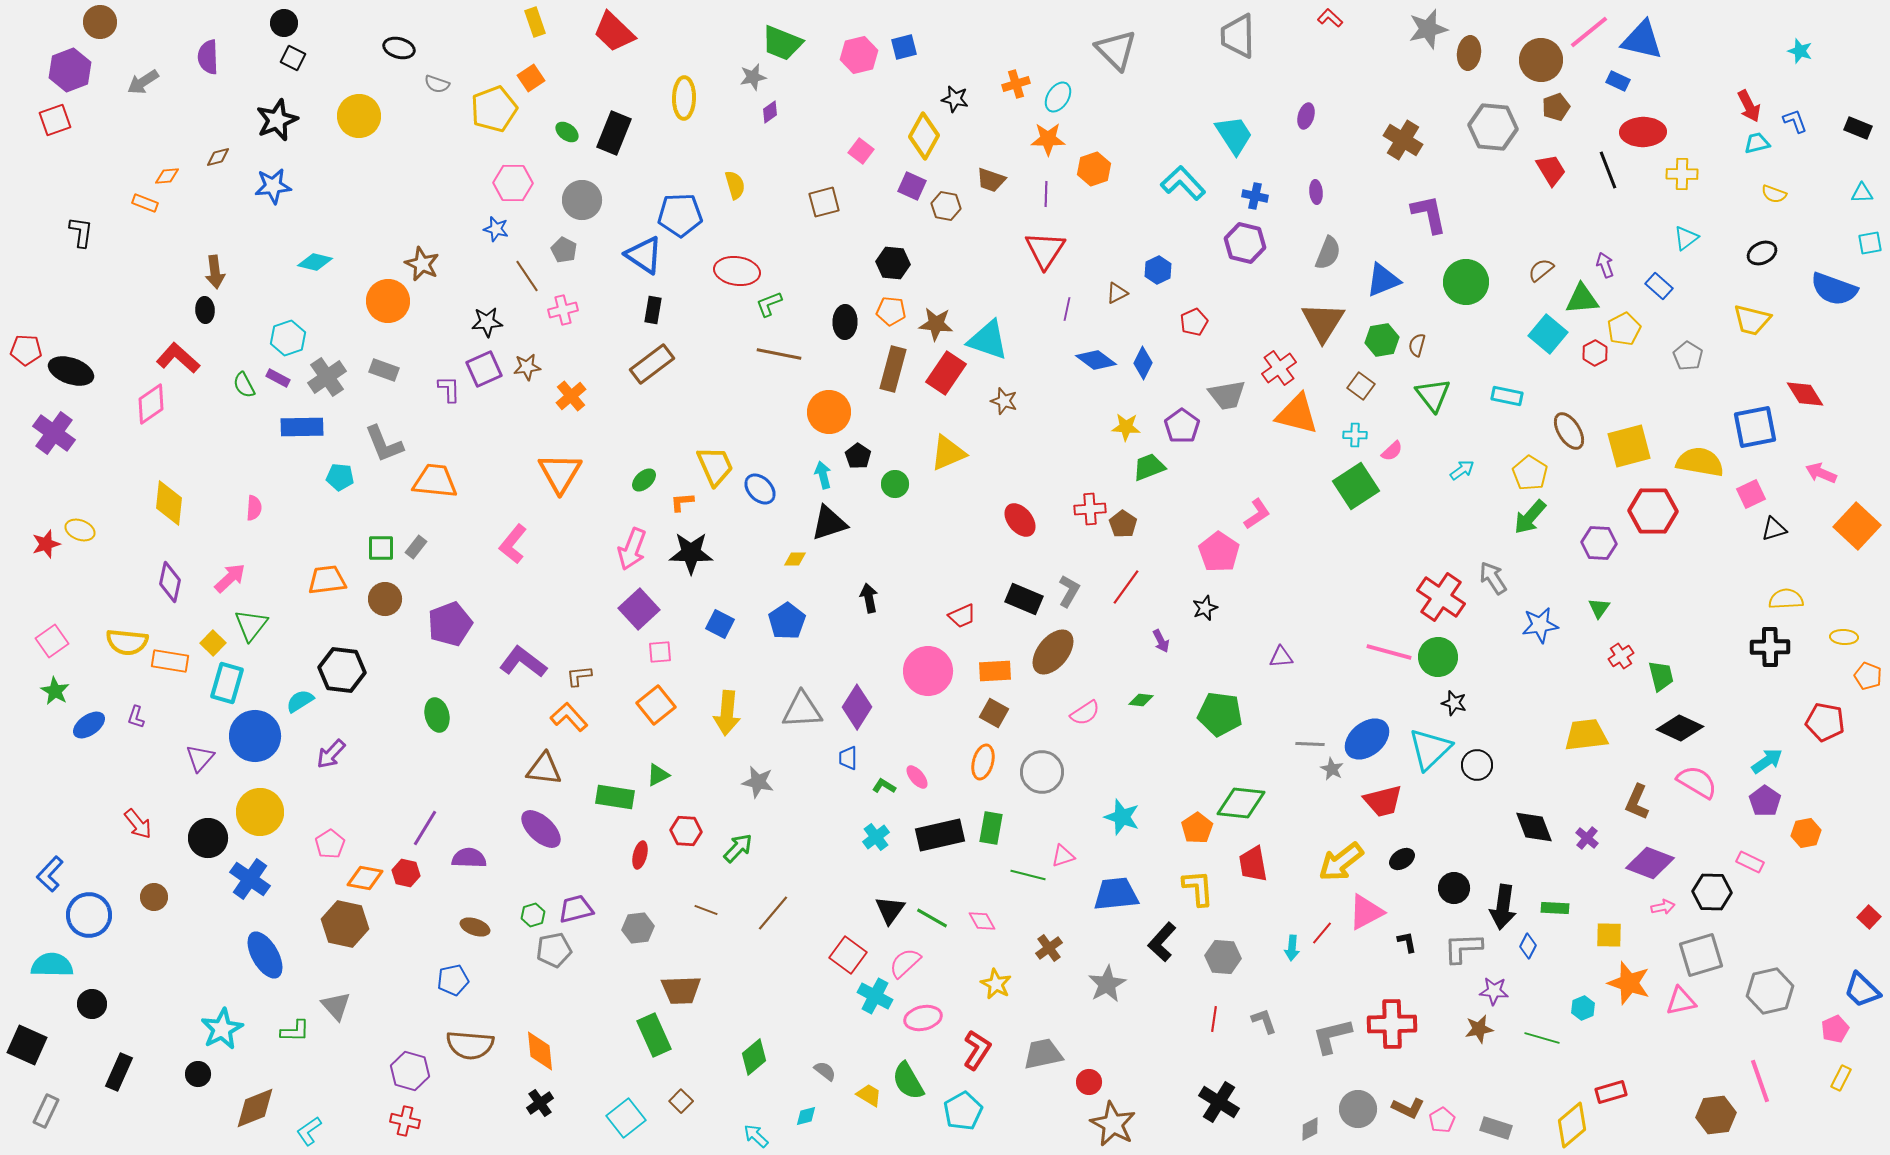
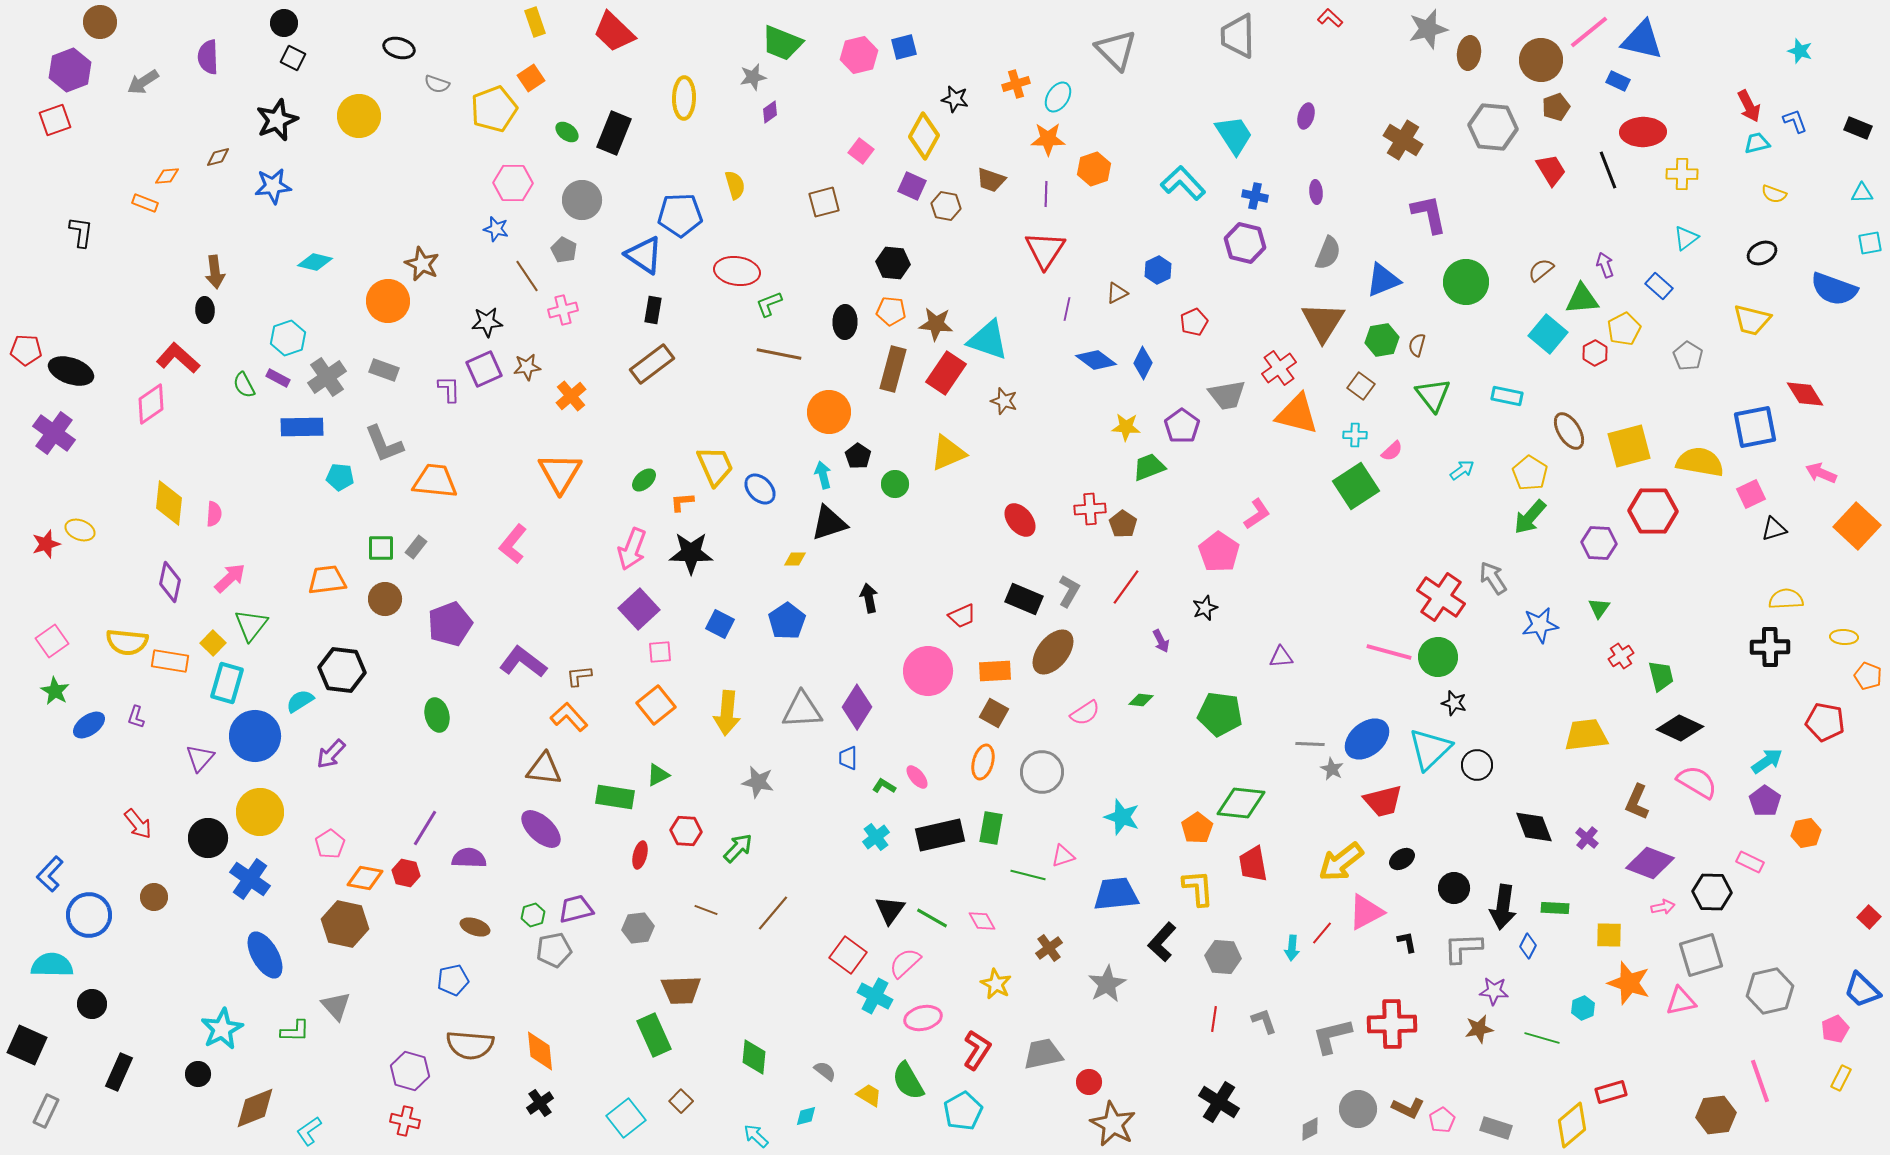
pink semicircle at (254, 508): moved 40 px left, 6 px down
green diamond at (754, 1057): rotated 45 degrees counterclockwise
